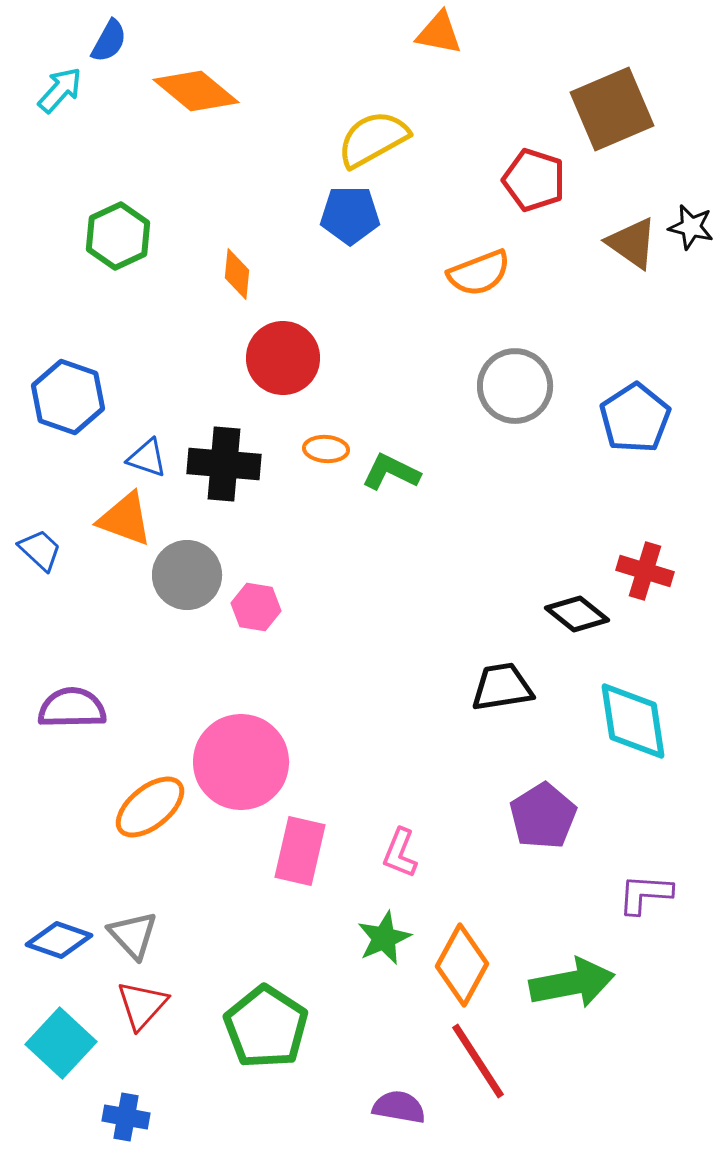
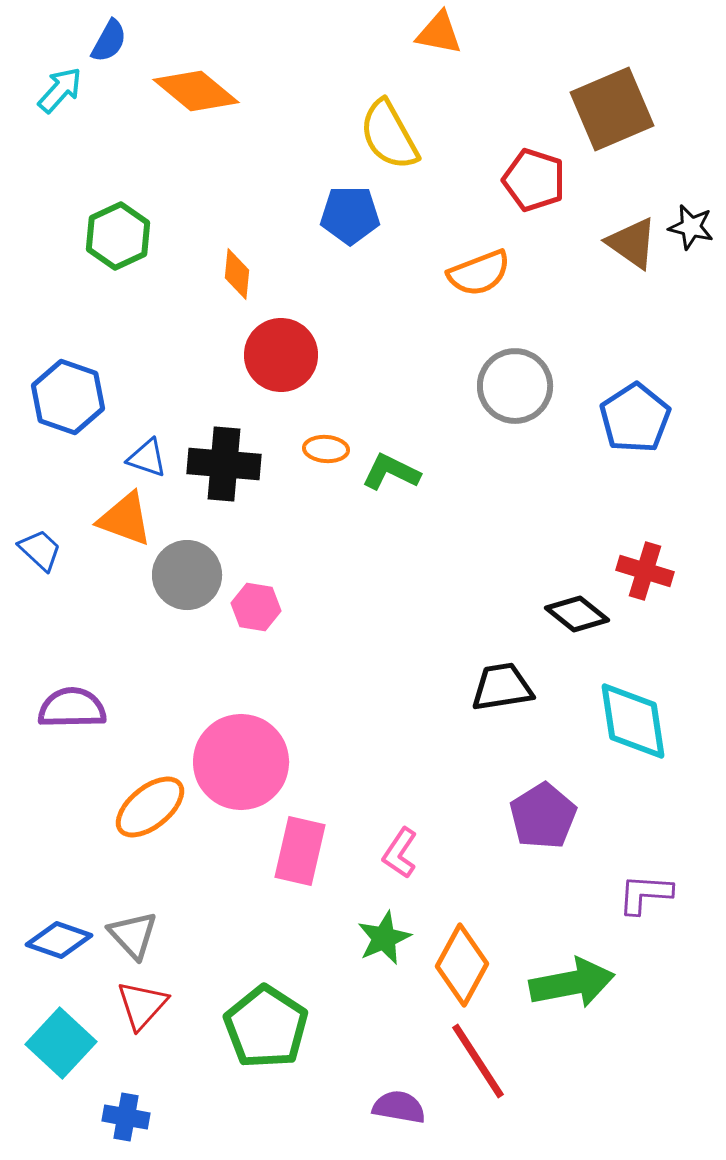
yellow semicircle at (373, 139): moved 16 px right, 4 px up; rotated 90 degrees counterclockwise
red circle at (283, 358): moved 2 px left, 3 px up
pink L-shape at (400, 853): rotated 12 degrees clockwise
